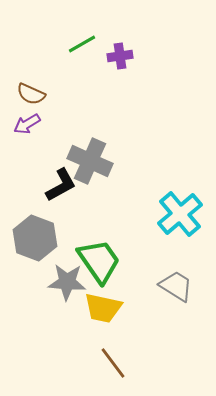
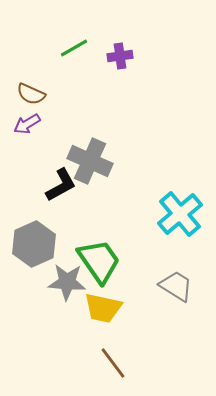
green line: moved 8 px left, 4 px down
gray hexagon: moved 1 px left, 6 px down; rotated 15 degrees clockwise
